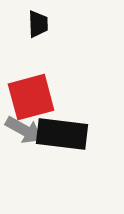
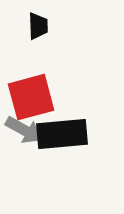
black trapezoid: moved 2 px down
black rectangle: rotated 12 degrees counterclockwise
